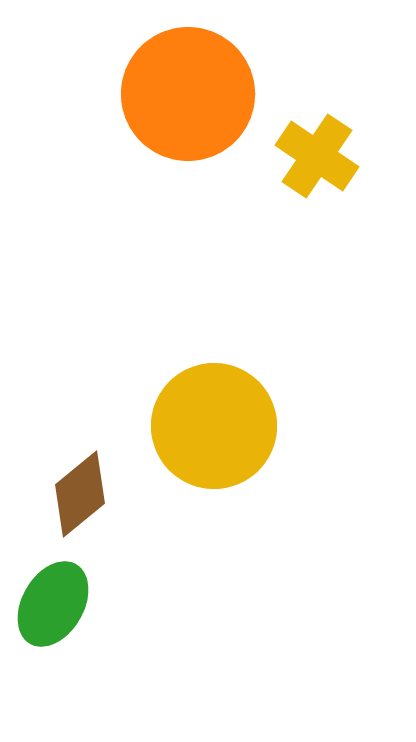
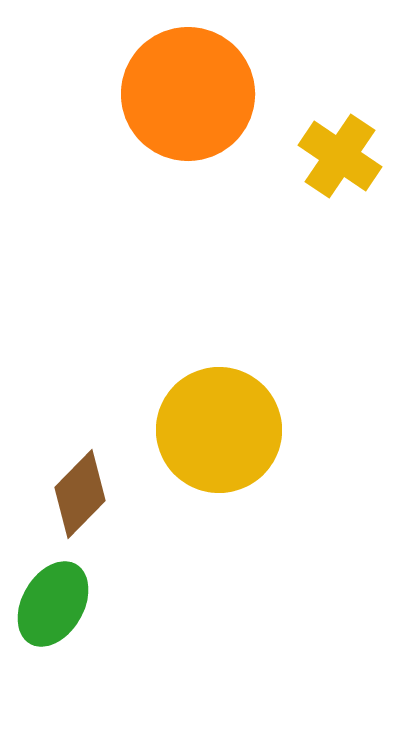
yellow cross: moved 23 px right
yellow circle: moved 5 px right, 4 px down
brown diamond: rotated 6 degrees counterclockwise
